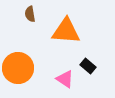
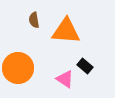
brown semicircle: moved 4 px right, 6 px down
black rectangle: moved 3 px left
